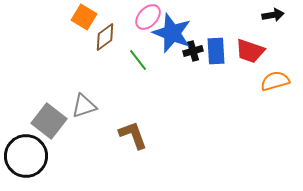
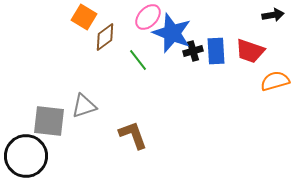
gray square: rotated 32 degrees counterclockwise
